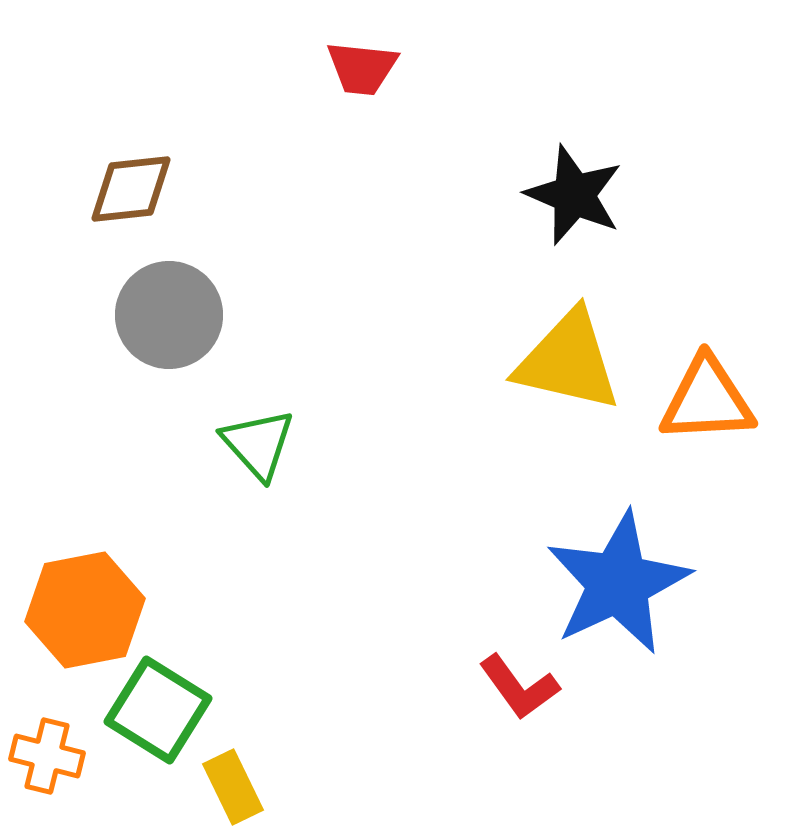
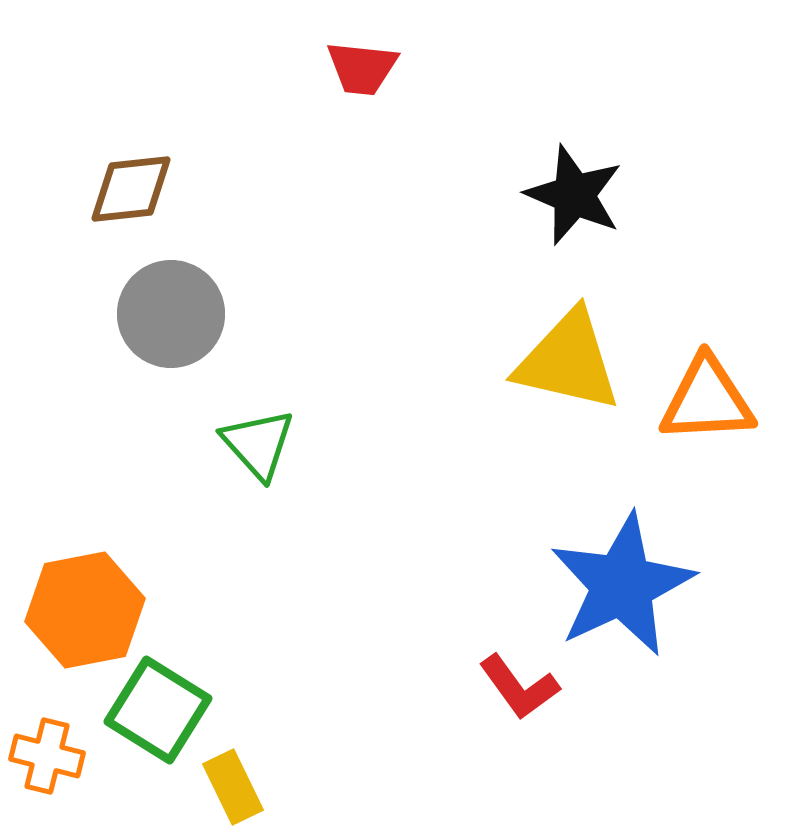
gray circle: moved 2 px right, 1 px up
blue star: moved 4 px right, 2 px down
